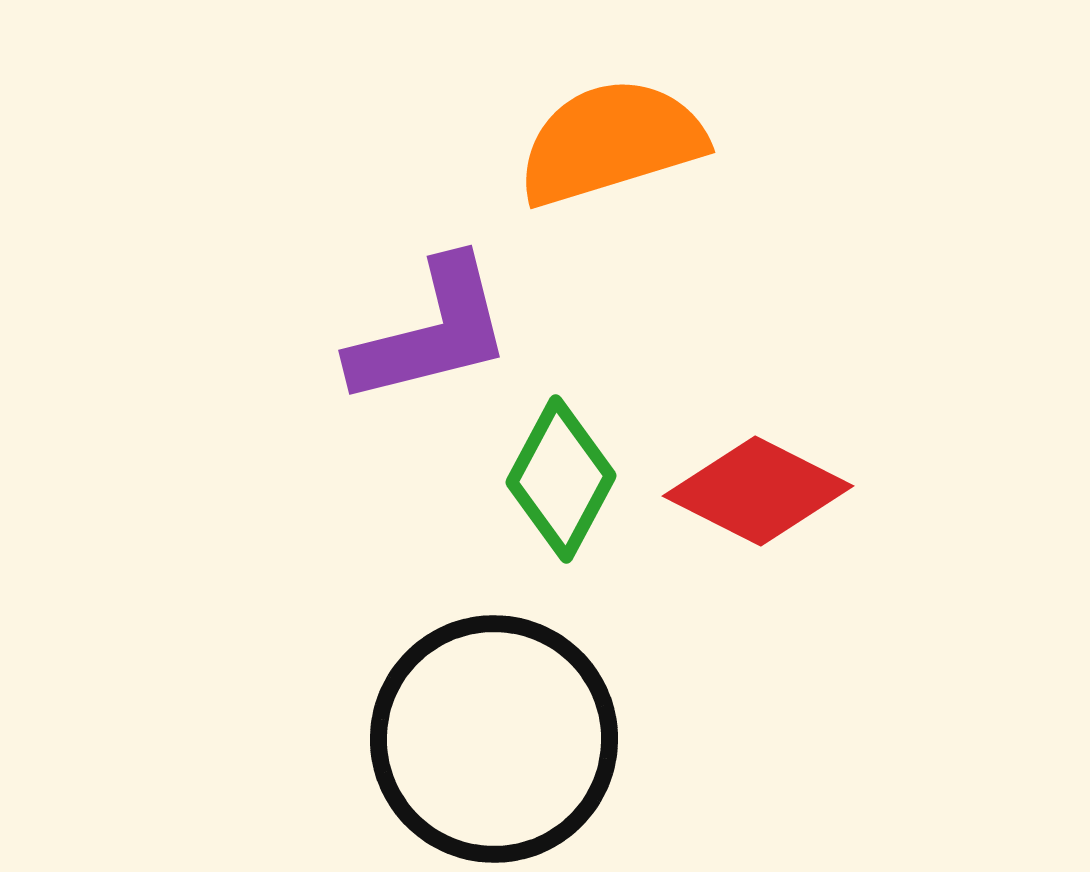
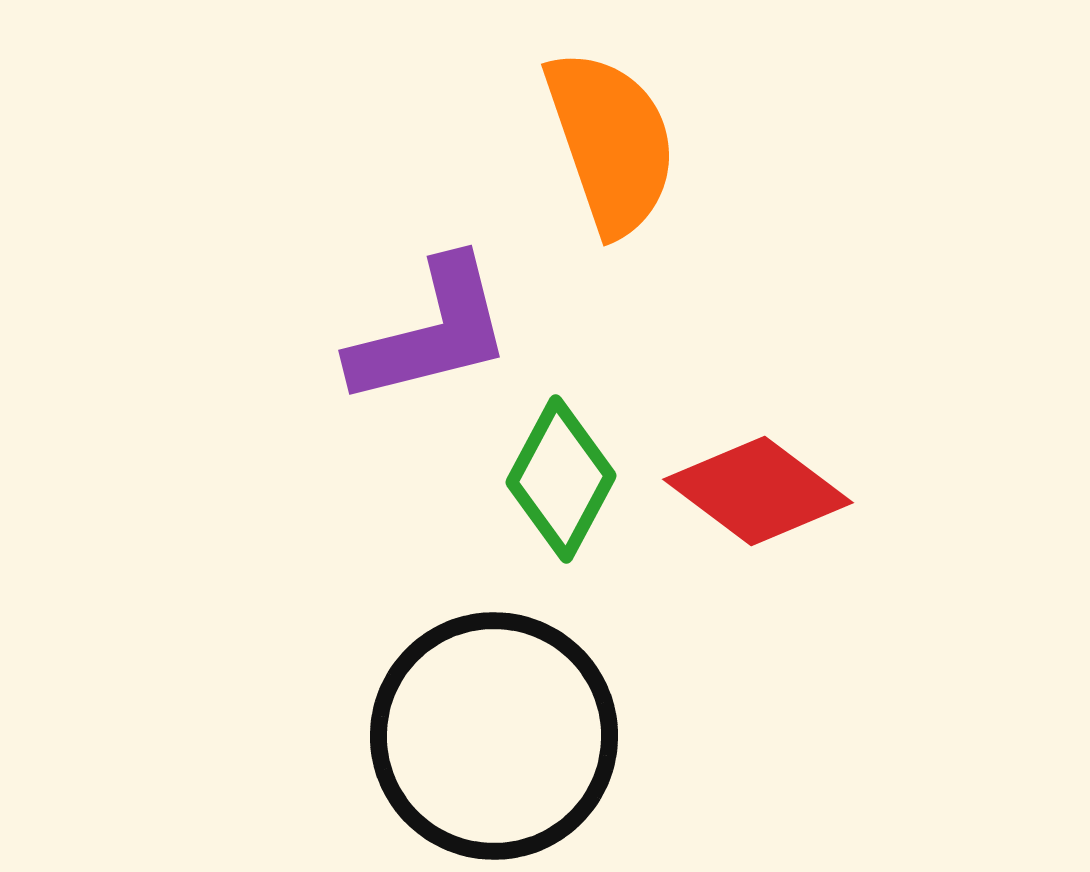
orange semicircle: rotated 88 degrees clockwise
red diamond: rotated 10 degrees clockwise
black circle: moved 3 px up
